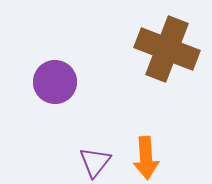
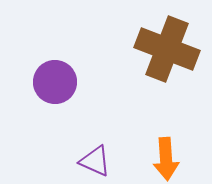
orange arrow: moved 20 px right, 1 px down
purple triangle: moved 1 px up; rotated 44 degrees counterclockwise
